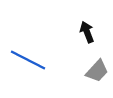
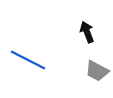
gray trapezoid: rotated 75 degrees clockwise
